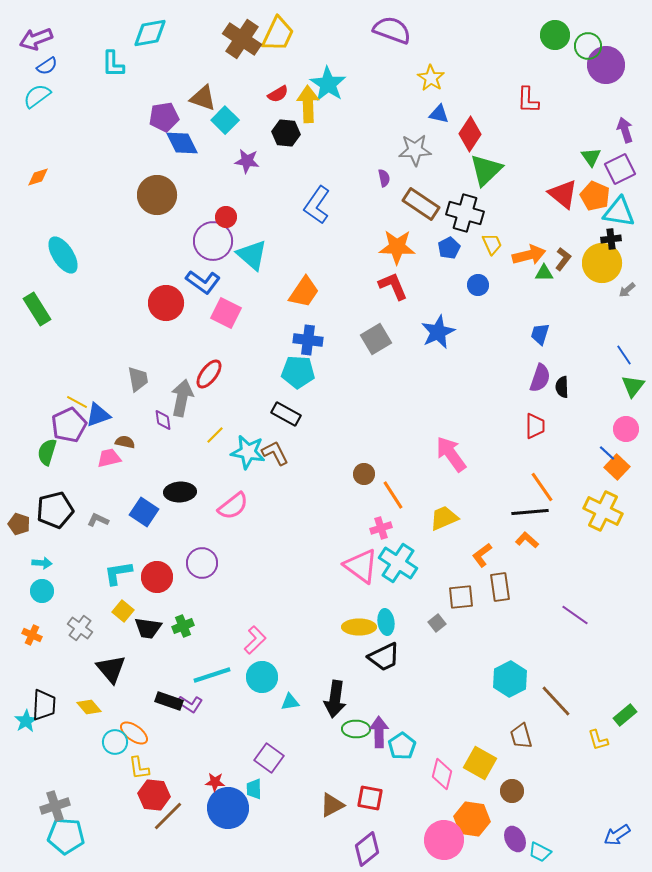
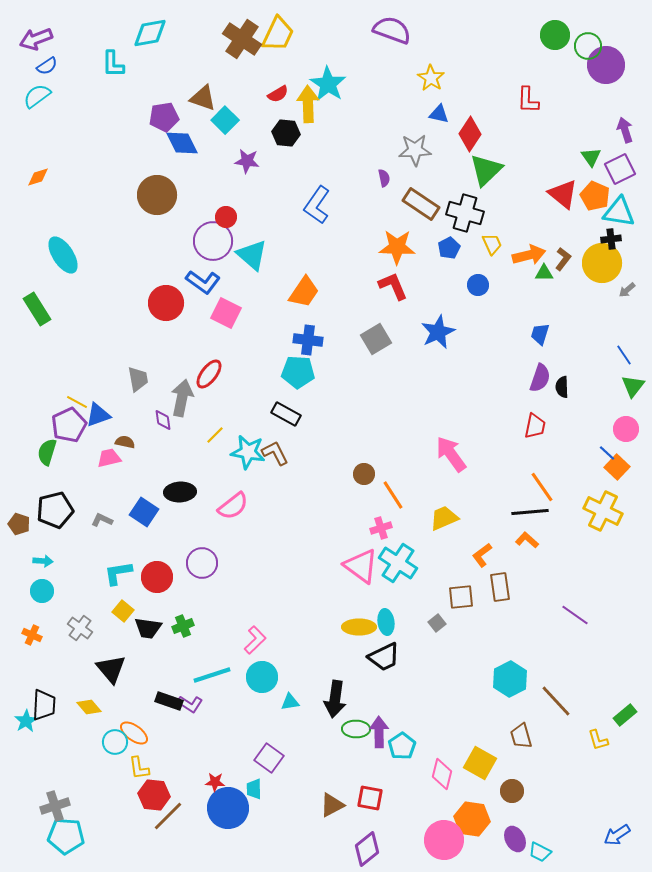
red trapezoid at (535, 426): rotated 12 degrees clockwise
gray L-shape at (98, 520): moved 4 px right
cyan arrow at (42, 563): moved 1 px right, 2 px up
